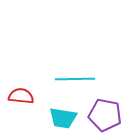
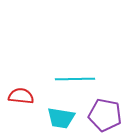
cyan trapezoid: moved 2 px left
